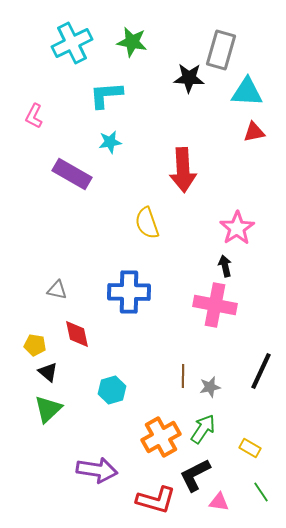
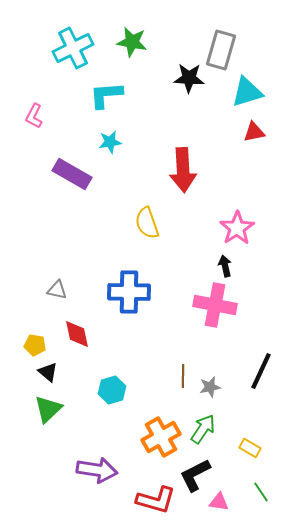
cyan cross: moved 1 px right, 5 px down
cyan triangle: rotated 20 degrees counterclockwise
